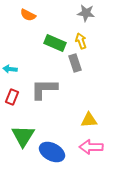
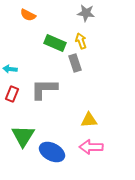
red rectangle: moved 3 px up
